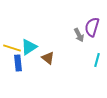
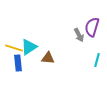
yellow line: moved 2 px right
brown triangle: rotated 32 degrees counterclockwise
